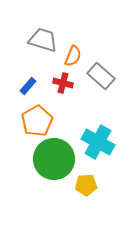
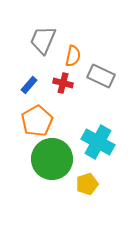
gray trapezoid: rotated 84 degrees counterclockwise
orange semicircle: rotated 10 degrees counterclockwise
gray rectangle: rotated 16 degrees counterclockwise
blue rectangle: moved 1 px right, 1 px up
green circle: moved 2 px left
yellow pentagon: moved 1 px right, 1 px up; rotated 15 degrees counterclockwise
